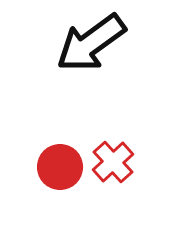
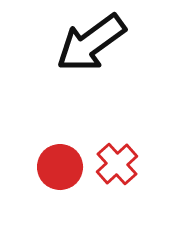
red cross: moved 4 px right, 2 px down
